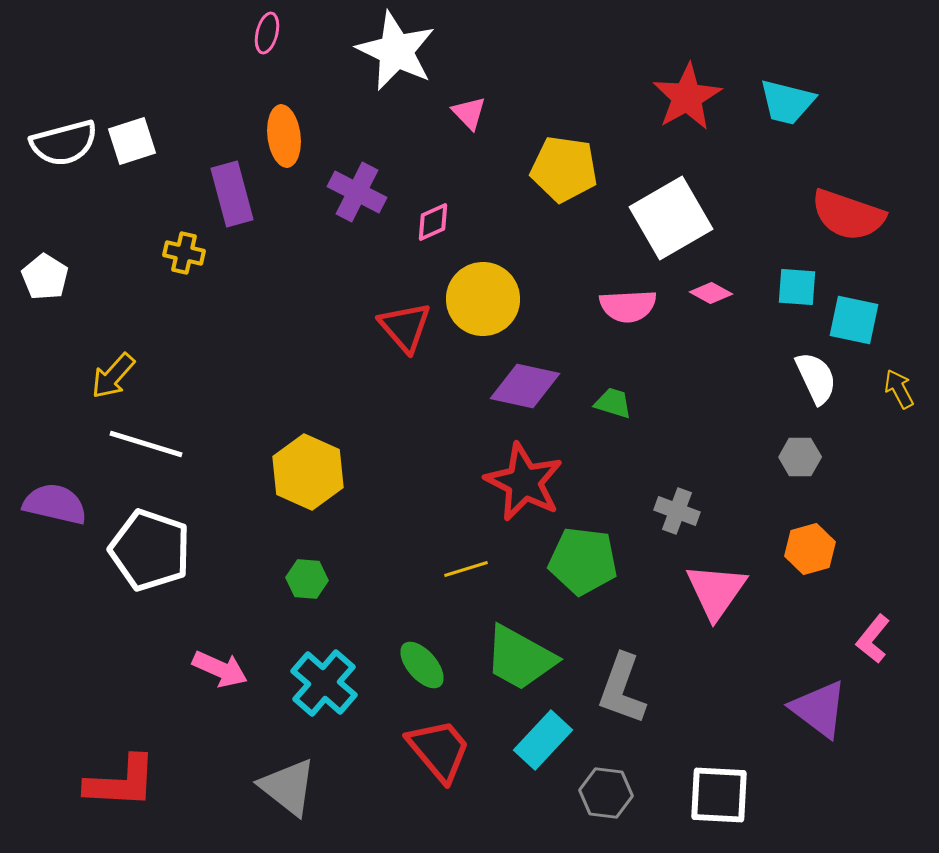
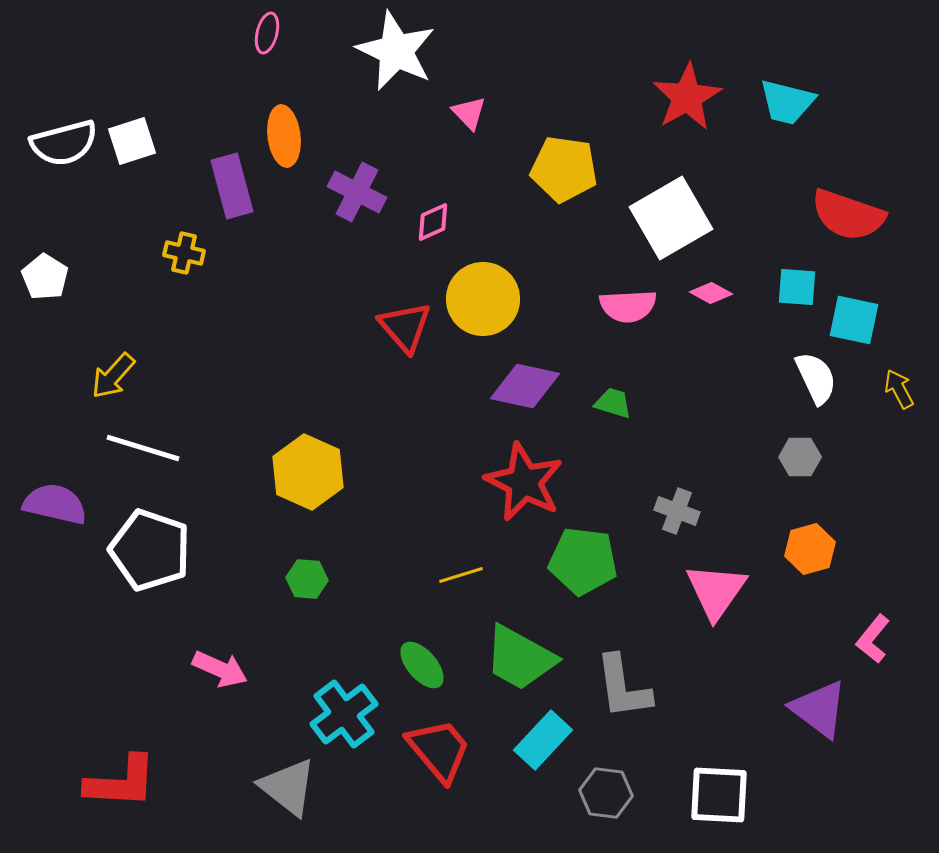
purple rectangle at (232, 194): moved 8 px up
white line at (146, 444): moved 3 px left, 4 px down
yellow line at (466, 569): moved 5 px left, 6 px down
cyan cross at (324, 683): moved 20 px right, 31 px down; rotated 12 degrees clockwise
gray L-shape at (622, 689): moved 1 px right, 2 px up; rotated 28 degrees counterclockwise
